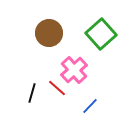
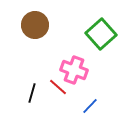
brown circle: moved 14 px left, 8 px up
pink cross: rotated 28 degrees counterclockwise
red line: moved 1 px right, 1 px up
